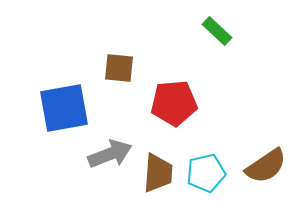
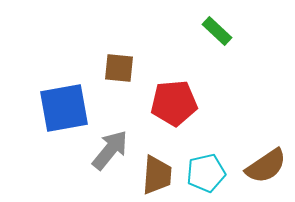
gray arrow: moved 4 px up; rotated 30 degrees counterclockwise
brown trapezoid: moved 1 px left, 2 px down
